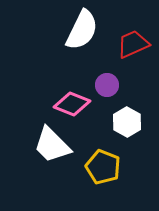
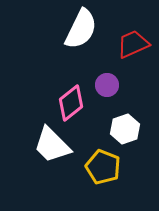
white semicircle: moved 1 px left, 1 px up
pink diamond: moved 1 px left, 1 px up; rotated 60 degrees counterclockwise
white hexagon: moved 2 px left, 7 px down; rotated 12 degrees clockwise
